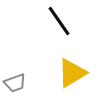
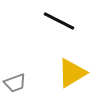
black line: rotated 28 degrees counterclockwise
